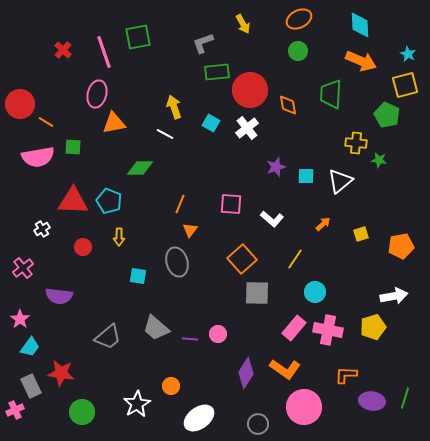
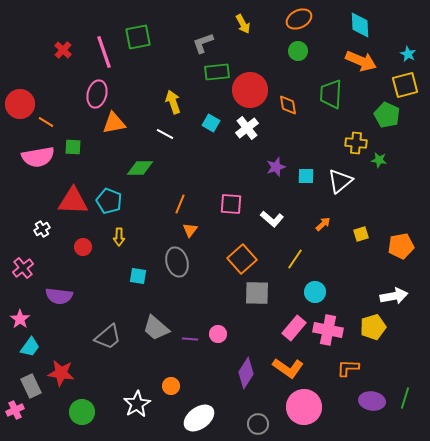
yellow arrow at (174, 107): moved 1 px left, 5 px up
orange L-shape at (285, 369): moved 3 px right, 1 px up
orange L-shape at (346, 375): moved 2 px right, 7 px up
